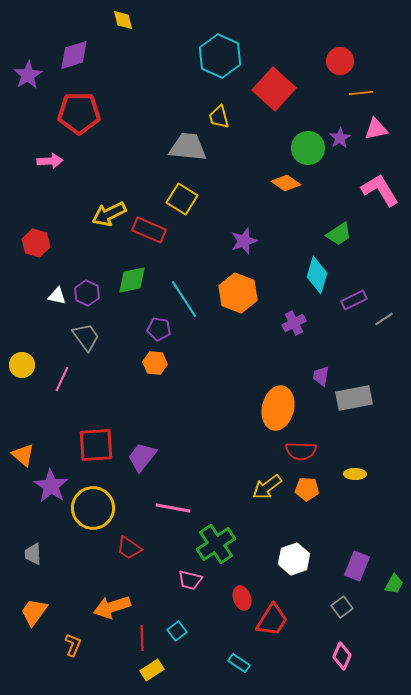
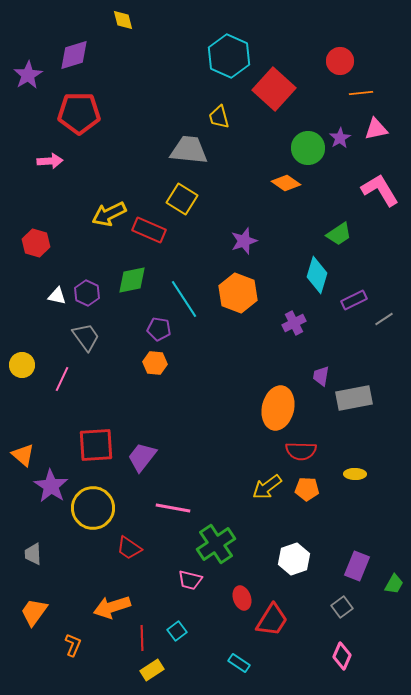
cyan hexagon at (220, 56): moved 9 px right
gray trapezoid at (188, 147): moved 1 px right, 3 px down
